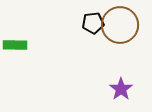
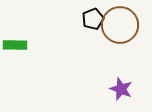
black pentagon: moved 4 px up; rotated 15 degrees counterclockwise
purple star: rotated 15 degrees counterclockwise
